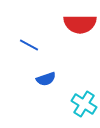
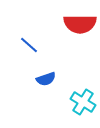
blue line: rotated 12 degrees clockwise
cyan cross: moved 1 px left, 2 px up
